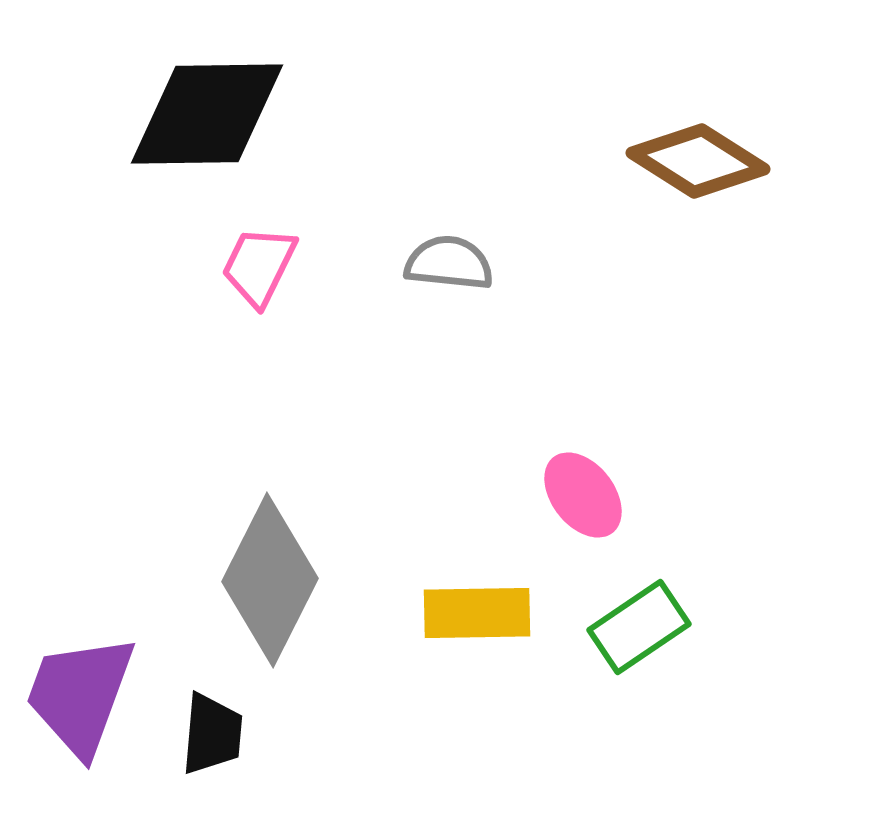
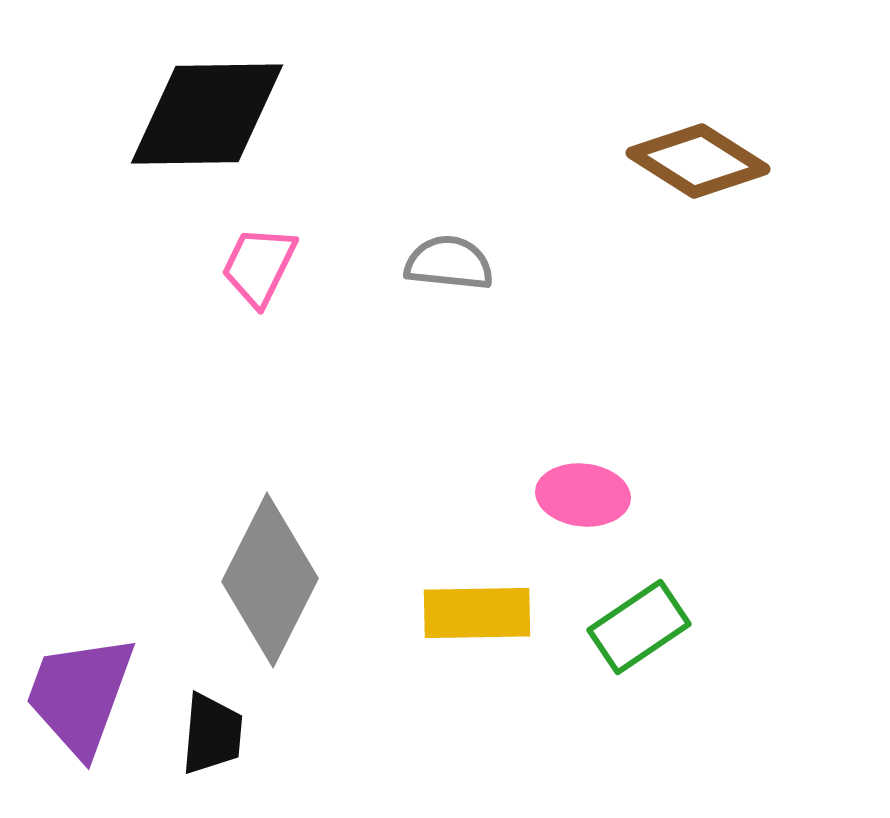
pink ellipse: rotated 46 degrees counterclockwise
